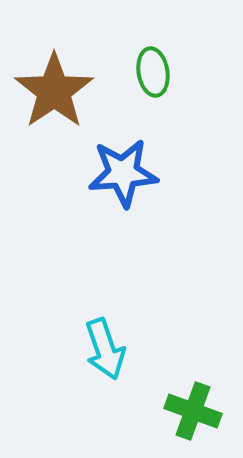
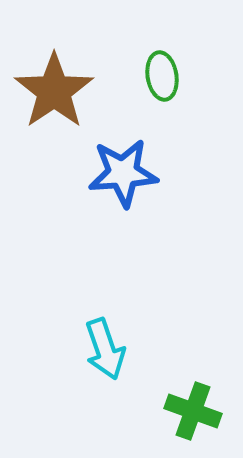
green ellipse: moved 9 px right, 4 px down
